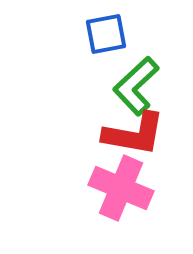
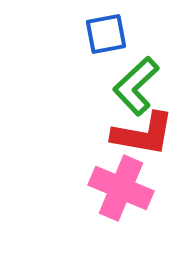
red L-shape: moved 9 px right
